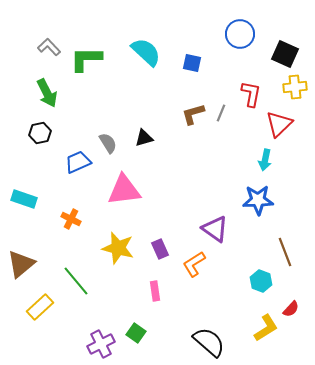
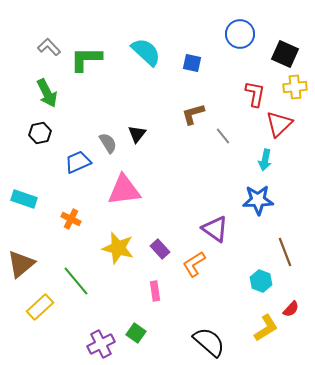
red L-shape: moved 4 px right
gray line: moved 2 px right, 23 px down; rotated 60 degrees counterclockwise
black triangle: moved 7 px left, 4 px up; rotated 36 degrees counterclockwise
purple rectangle: rotated 18 degrees counterclockwise
